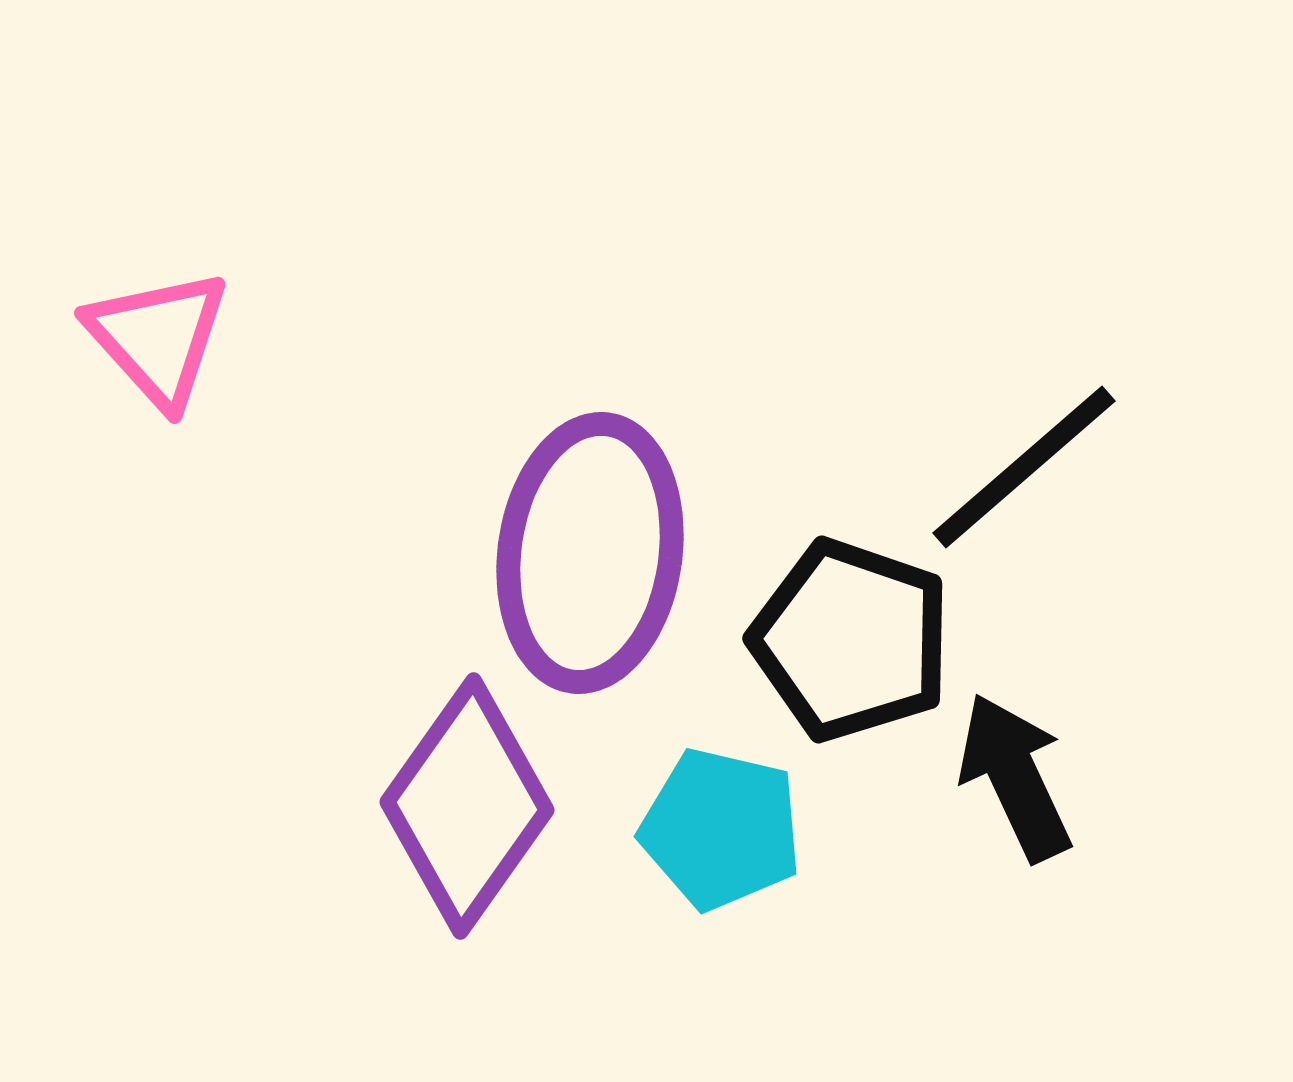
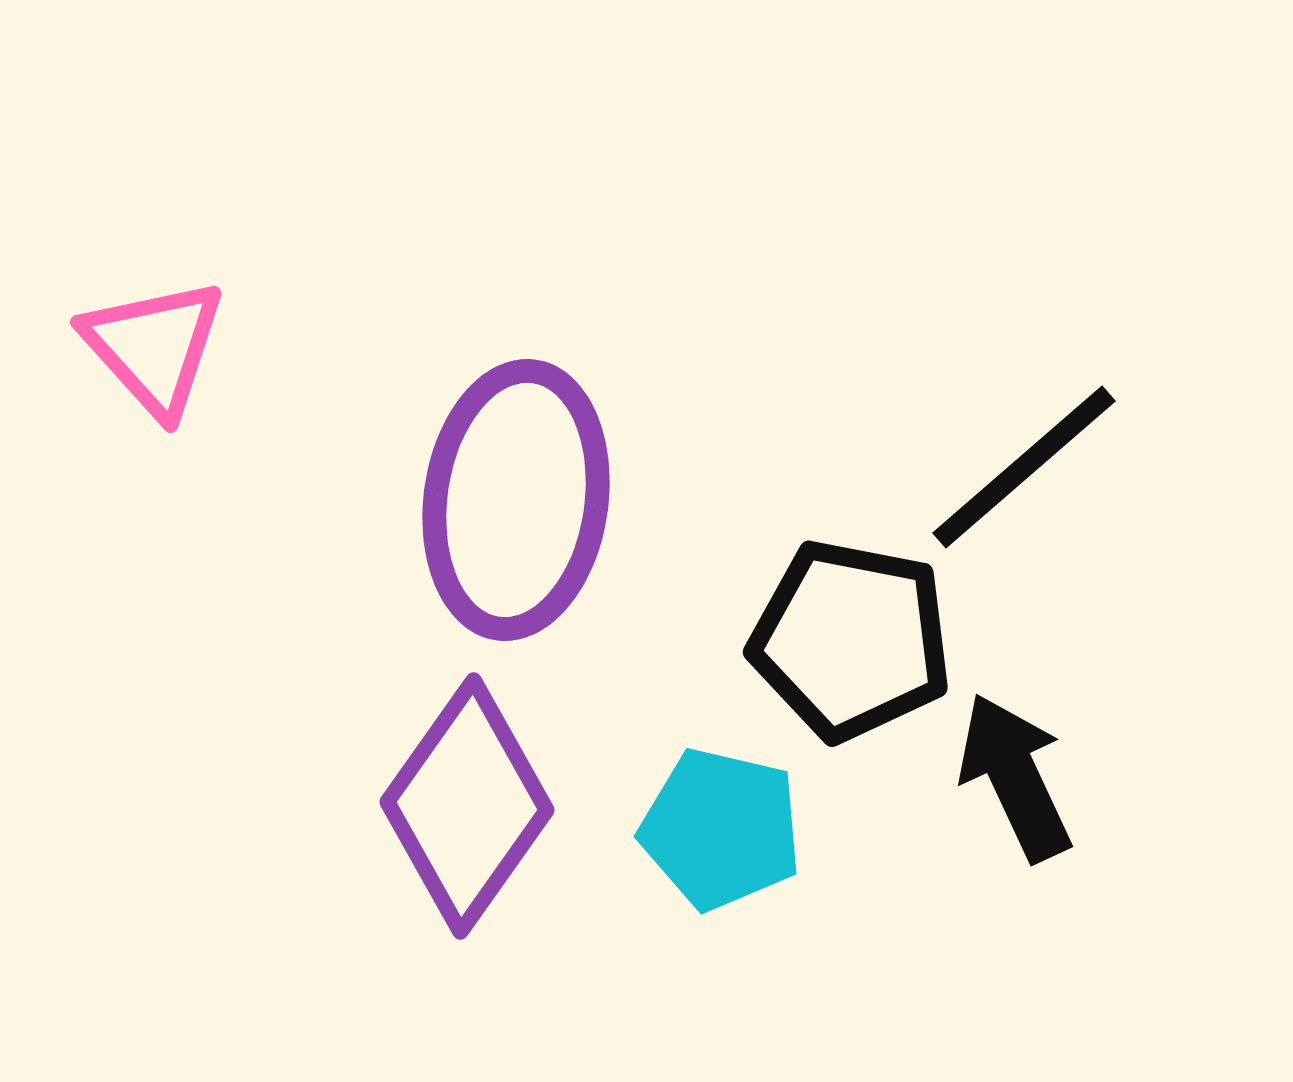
pink triangle: moved 4 px left, 9 px down
purple ellipse: moved 74 px left, 53 px up
black pentagon: rotated 8 degrees counterclockwise
